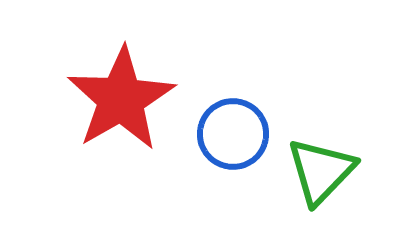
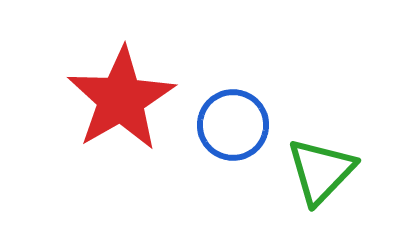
blue circle: moved 9 px up
